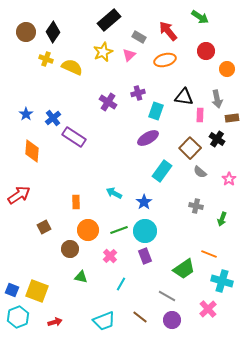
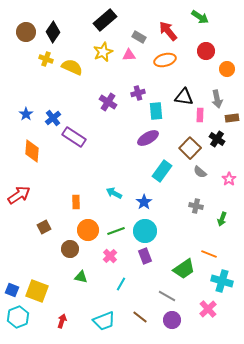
black rectangle at (109, 20): moved 4 px left
pink triangle at (129, 55): rotated 40 degrees clockwise
cyan rectangle at (156, 111): rotated 24 degrees counterclockwise
green line at (119, 230): moved 3 px left, 1 px down
red arrow at (55, 322): moved 7 px right, 1 px up; rotated 56 degrees counterclockwise
